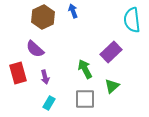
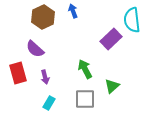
purple rectangle: moved 13 px up
